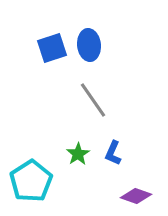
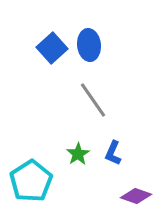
blue square: rotated 24 degrees counterclockwise
